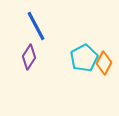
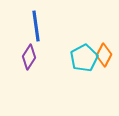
blue line: rotated 20 degrees clockwise
orange diamond: moved 8 px up
